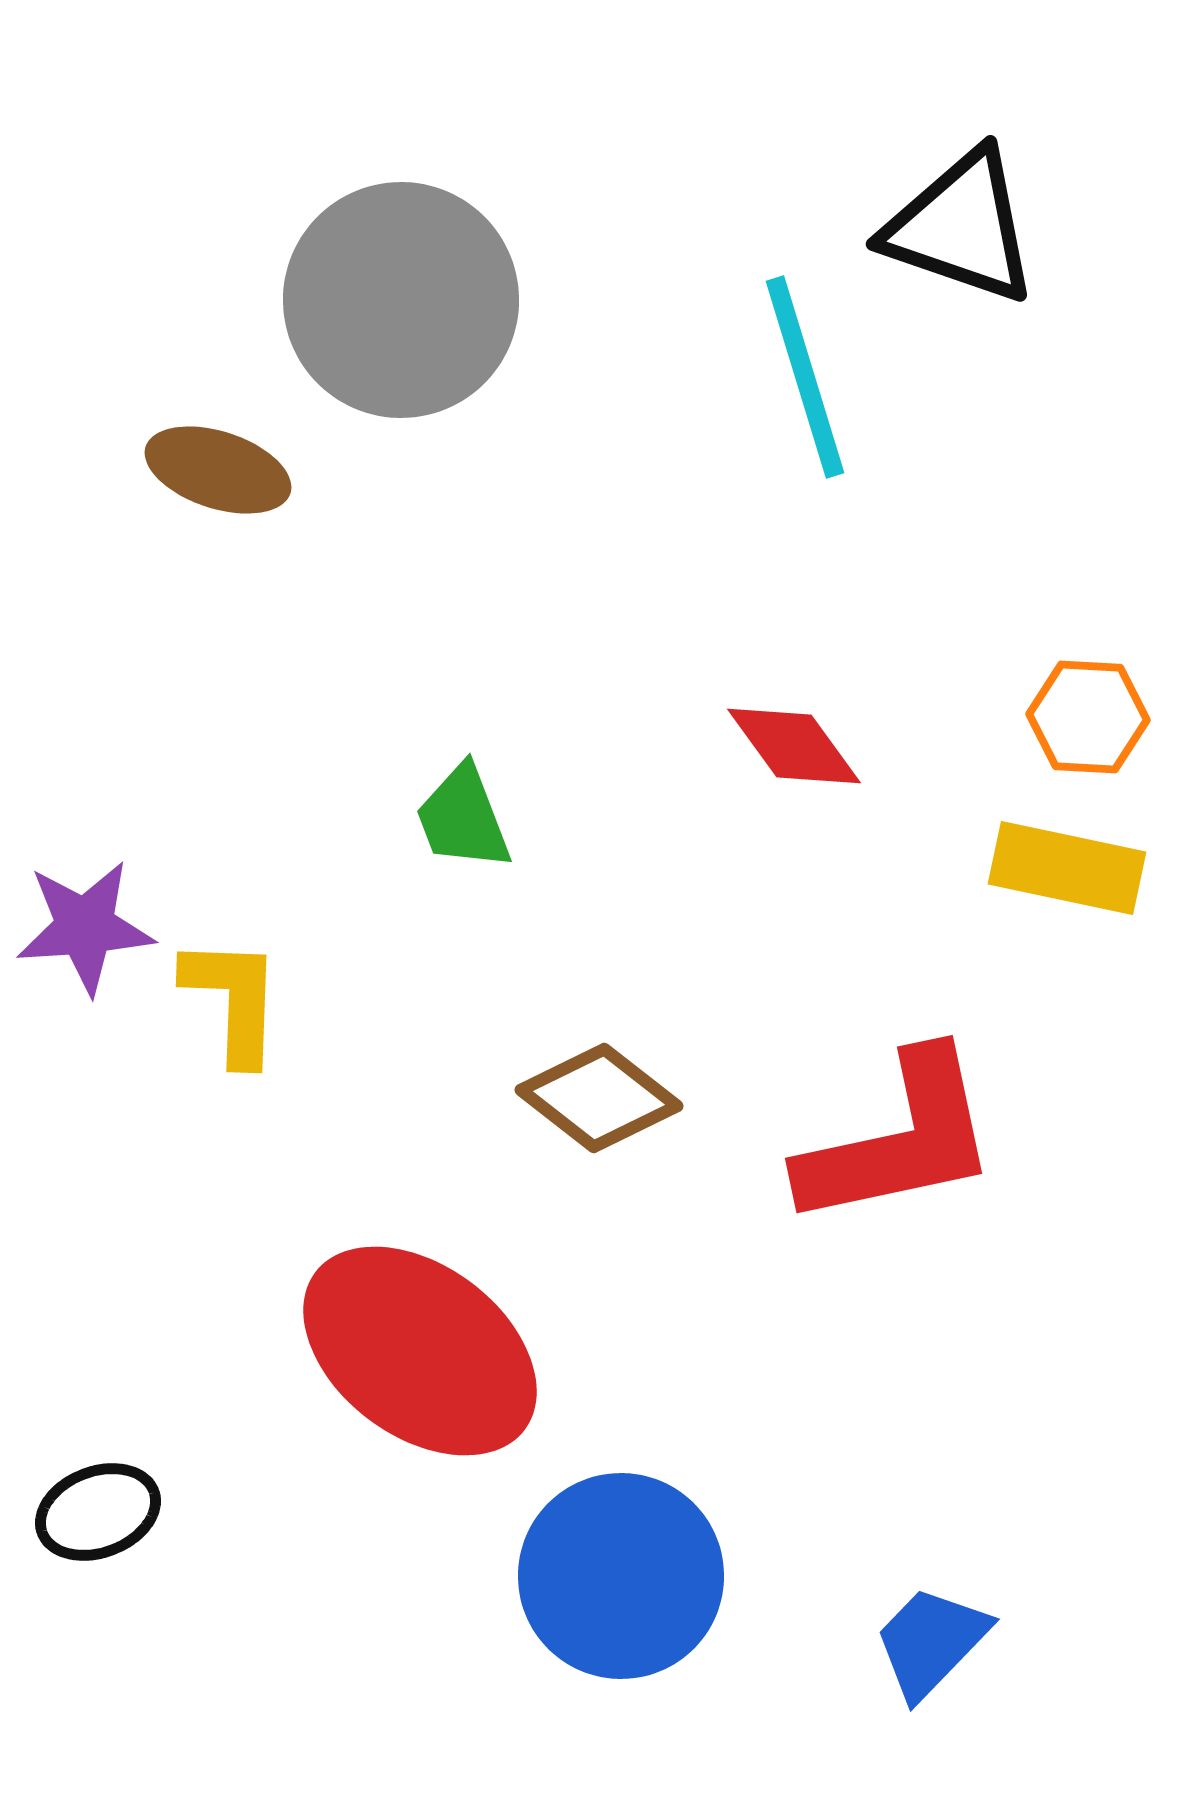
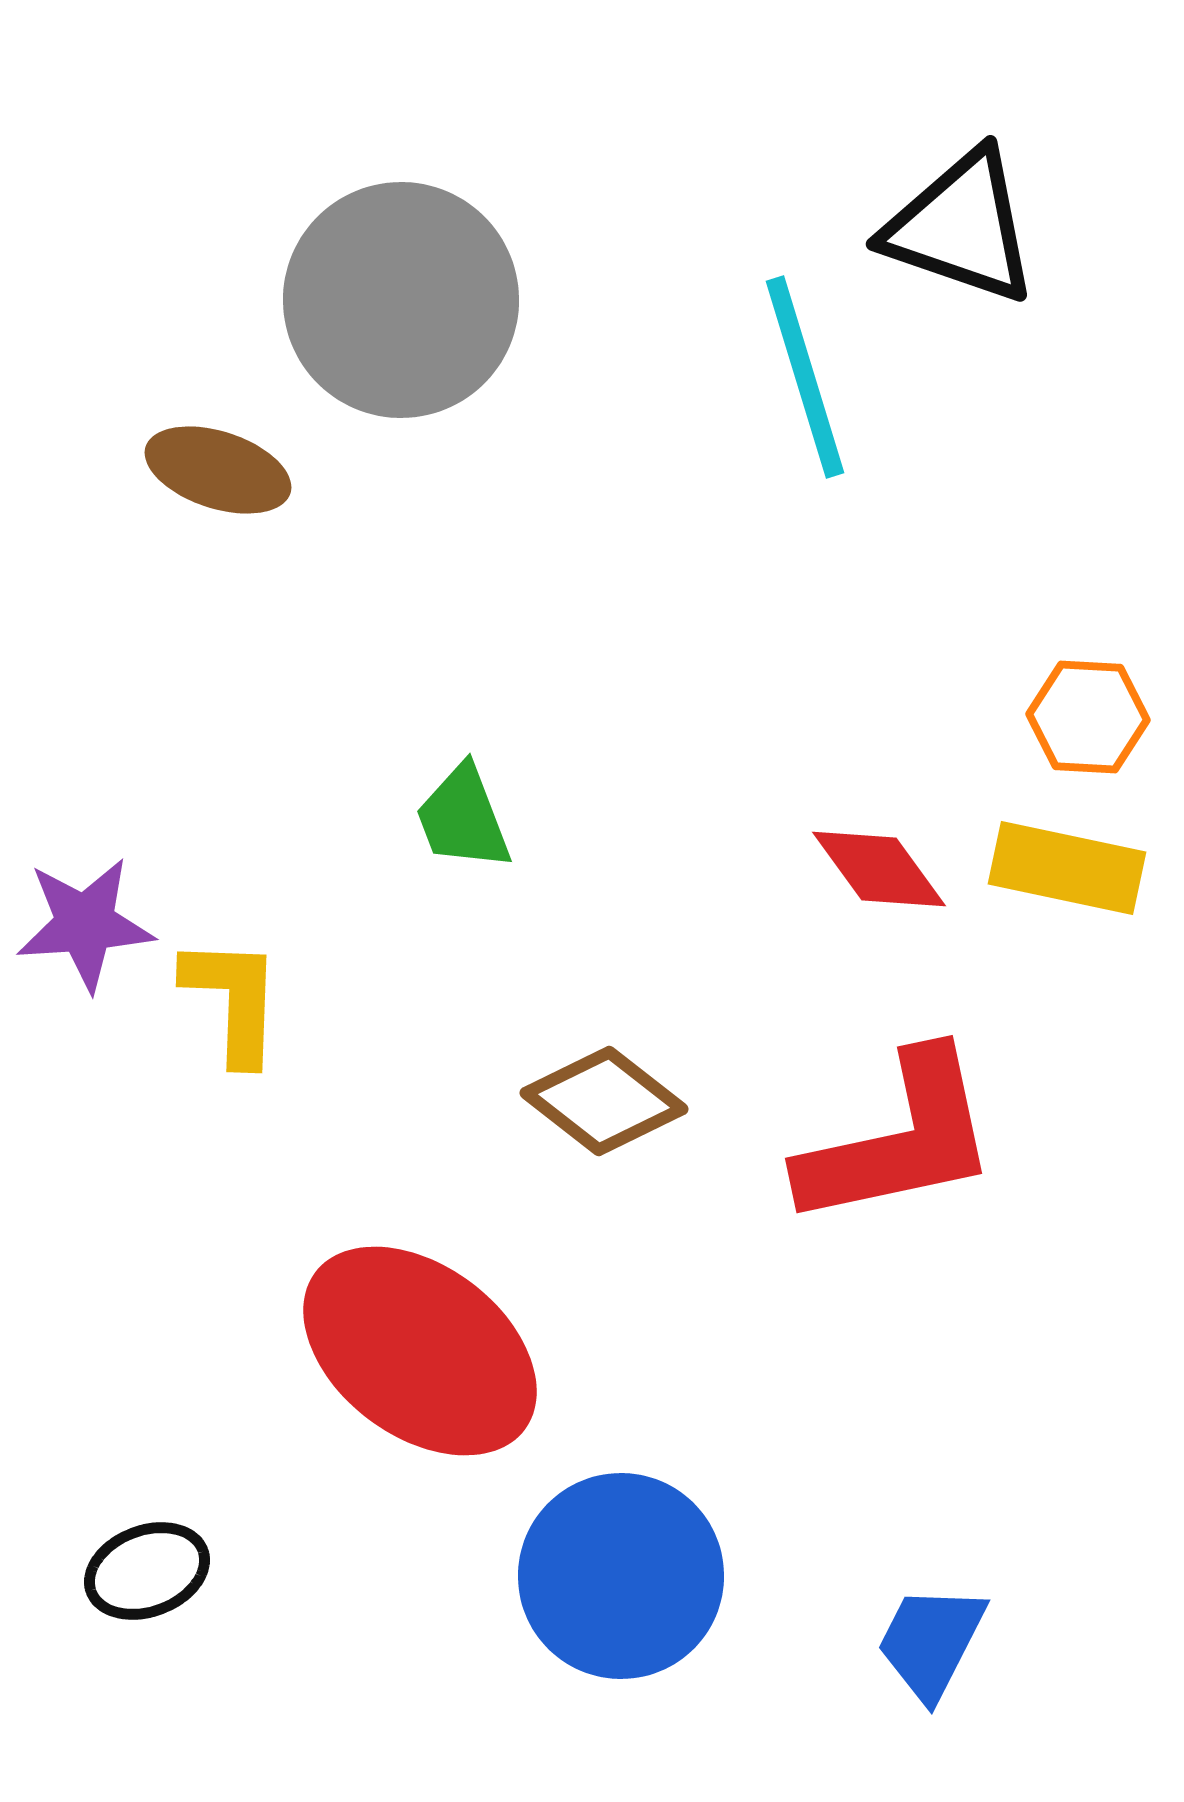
red diamond: moved 85 px right, 123 px down
purple star: moved 3 px up
brown diamond: moved 5 px right, 3 px down
black ellipse: moved 49 px right, 59 px down
blue trapezoid: rotated 17 degrees counterclockwise
